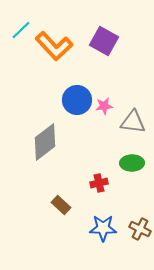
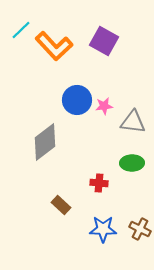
red cross: rotated 18 degrees clockwise
blue star: moved 1 px down
